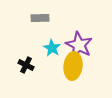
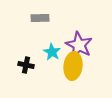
cyan star: moved 4 px down
black cross: rotated 14 degrees counterclockwise
